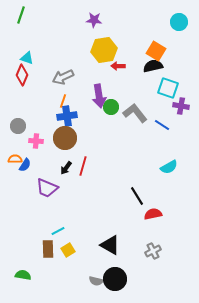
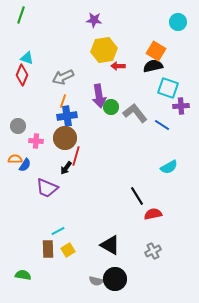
cyan circle: moved 1 px left
purple cross: rotated 14 degrees counterclockwise
red line: moved 7 px left, 10 px up
